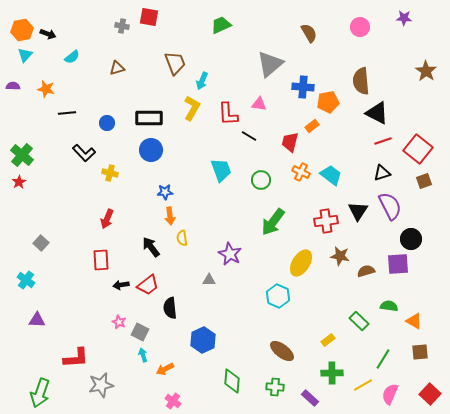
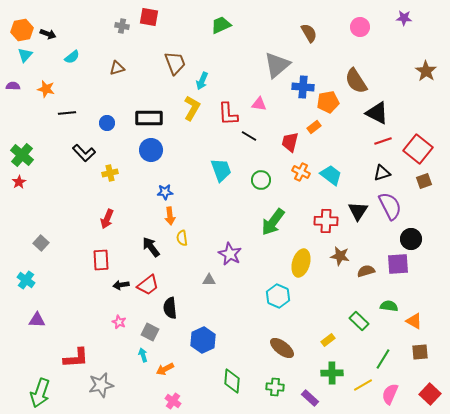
gray triangle at (270, 64): moved 7 px right, 1 px down
brown semicircle at (361, 81): moved 5 px left; rotated 28 degrees counterclockwise
orange rectangle at (312, 126): moved 2 px right, 1 px down
yellow cross at (110, 173): rotated 28 degrees counterclockwise
red cross at (326, 221): rotated 10 degrees clockwise
yellow ellipse at (301, 263): rotated 16 degrees counterclockwise
gray square at (140, 332): moved 10 px right
brown ellipse at (282, 351): moved 3 px up
